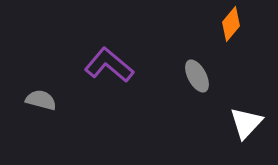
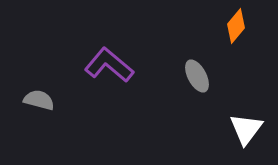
orange diamond: moved 5 px right, 2 px down
gray semicircle: moved 2 px left
white triangle: moved 6 px down; rotated 6 degrees counterclockwise
